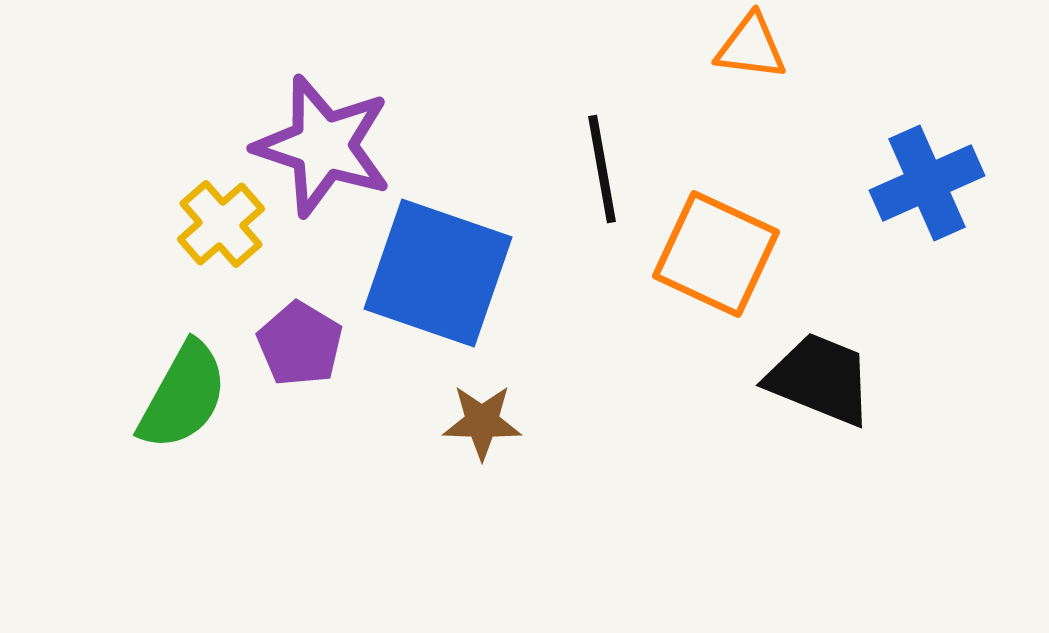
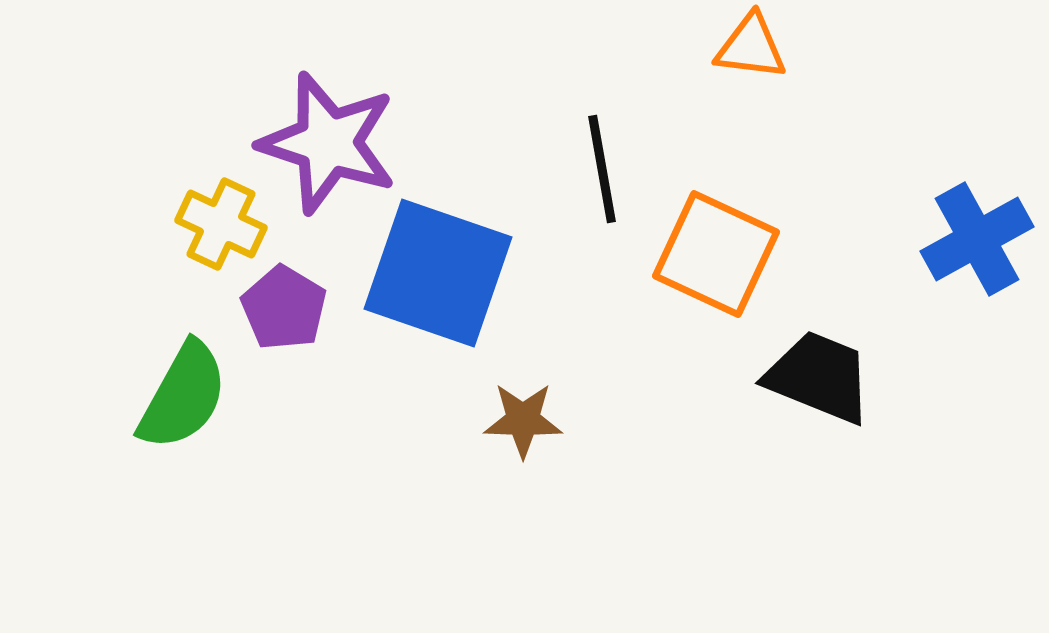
purple star: moved 5 px right, 3 px up
blue cross: moved 50 px right, 56 px down; rotated 5 degrees counterclockwise
yellow cross: rotated 24 degrees counterclockwise
purple pentagon: moved 16 px left, 36 px up
black trapezoid: moved 1 px left, 2 px up
brown star: moved 41 px right, 2 px up
